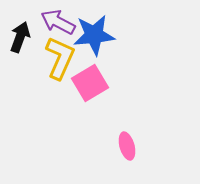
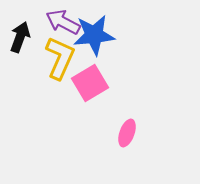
purple arrow: moved 5 px right
pink ellipse: moved 13 px up; rotated 36 degrees clockwise
